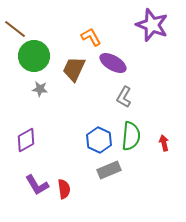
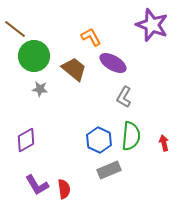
brown trapezoid: rotated 104 degrees clockwise
